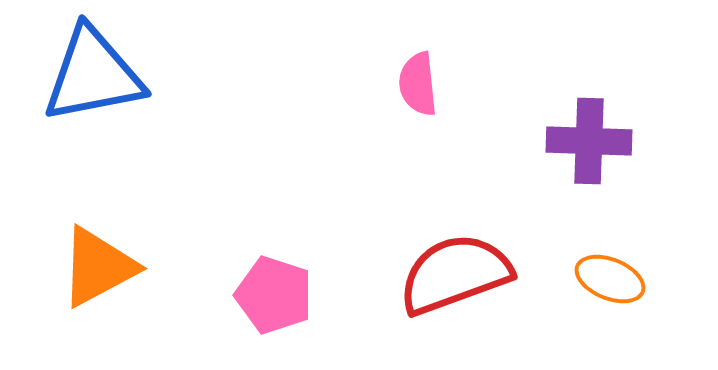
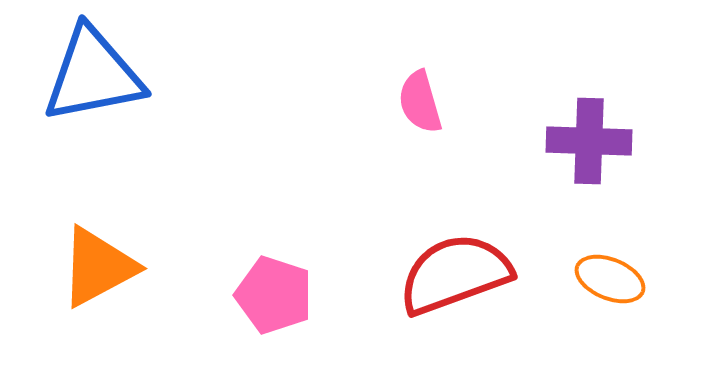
pink semicircle: moved 2 px right, 18 px down; rotated 10 degrees counterclockwise
